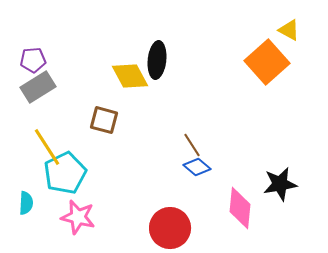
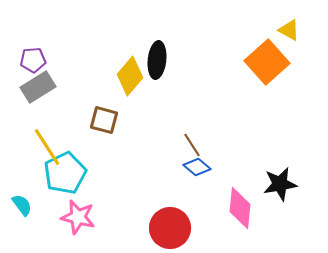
yellow diamond: rotated 69 degrees clockwise
cyan semicircle: moved 4 px left, 2 px down; rotated 40 degrees counterclockwise
